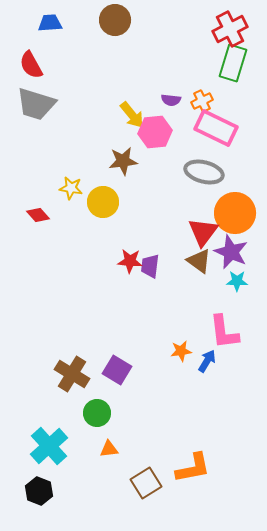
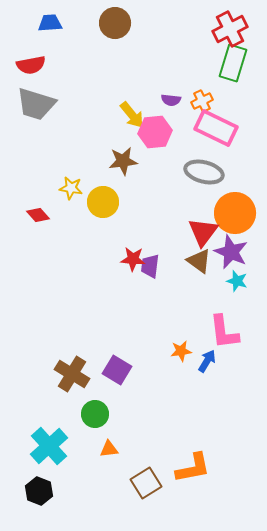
brown circle: moved 3 px down
red semicircle: rotated 72 degrees counterclockwise
red star: moved 3 px right, 2 px up
cyan star: rotated 15 degrees clockwise
green circle: moved 2 px left, 1 px down
